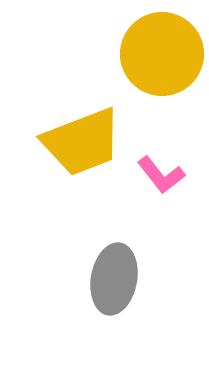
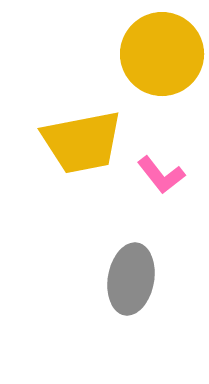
yellow trapezoid: rotated 10 degrees clockwise
gray ellipse: moved 17 px right
